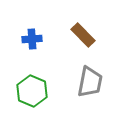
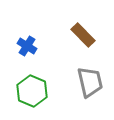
blue cross: moved 5 px left, 7 px down; rotated 36 degrees clockwise
gray trapezoid: rotated 24 degrees counterclockwise
